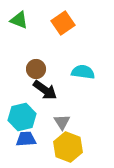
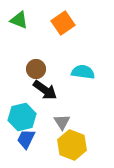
blue trapezoid: rotated 60 degrees counterclockwise
yellow hexagon: moved 4 px right, 2 px up
